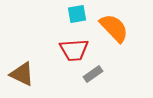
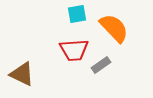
gray rectangle: moved 8 px right, 9 px up
